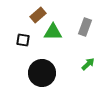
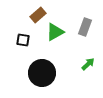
green triangle: moved 2 px right; rotated 30 degrees counterclockwise
